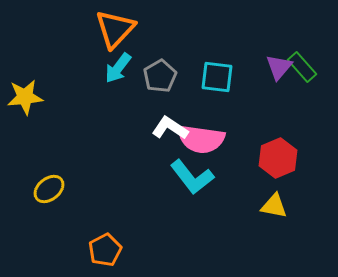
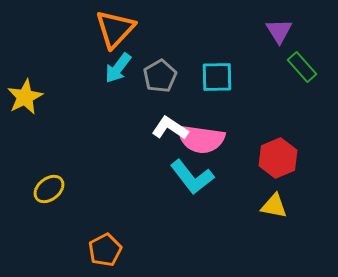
purple triangle: moved 36 px up; rotated 12 degrees counterclockwise
cyan square: rotated 8 degrees counterclockwise
yellow star: rotated 21 degrees counterclockwise
